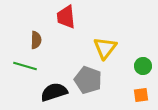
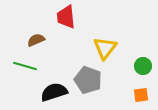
brown semicircle: rotated 114 degrees counterclockwise
